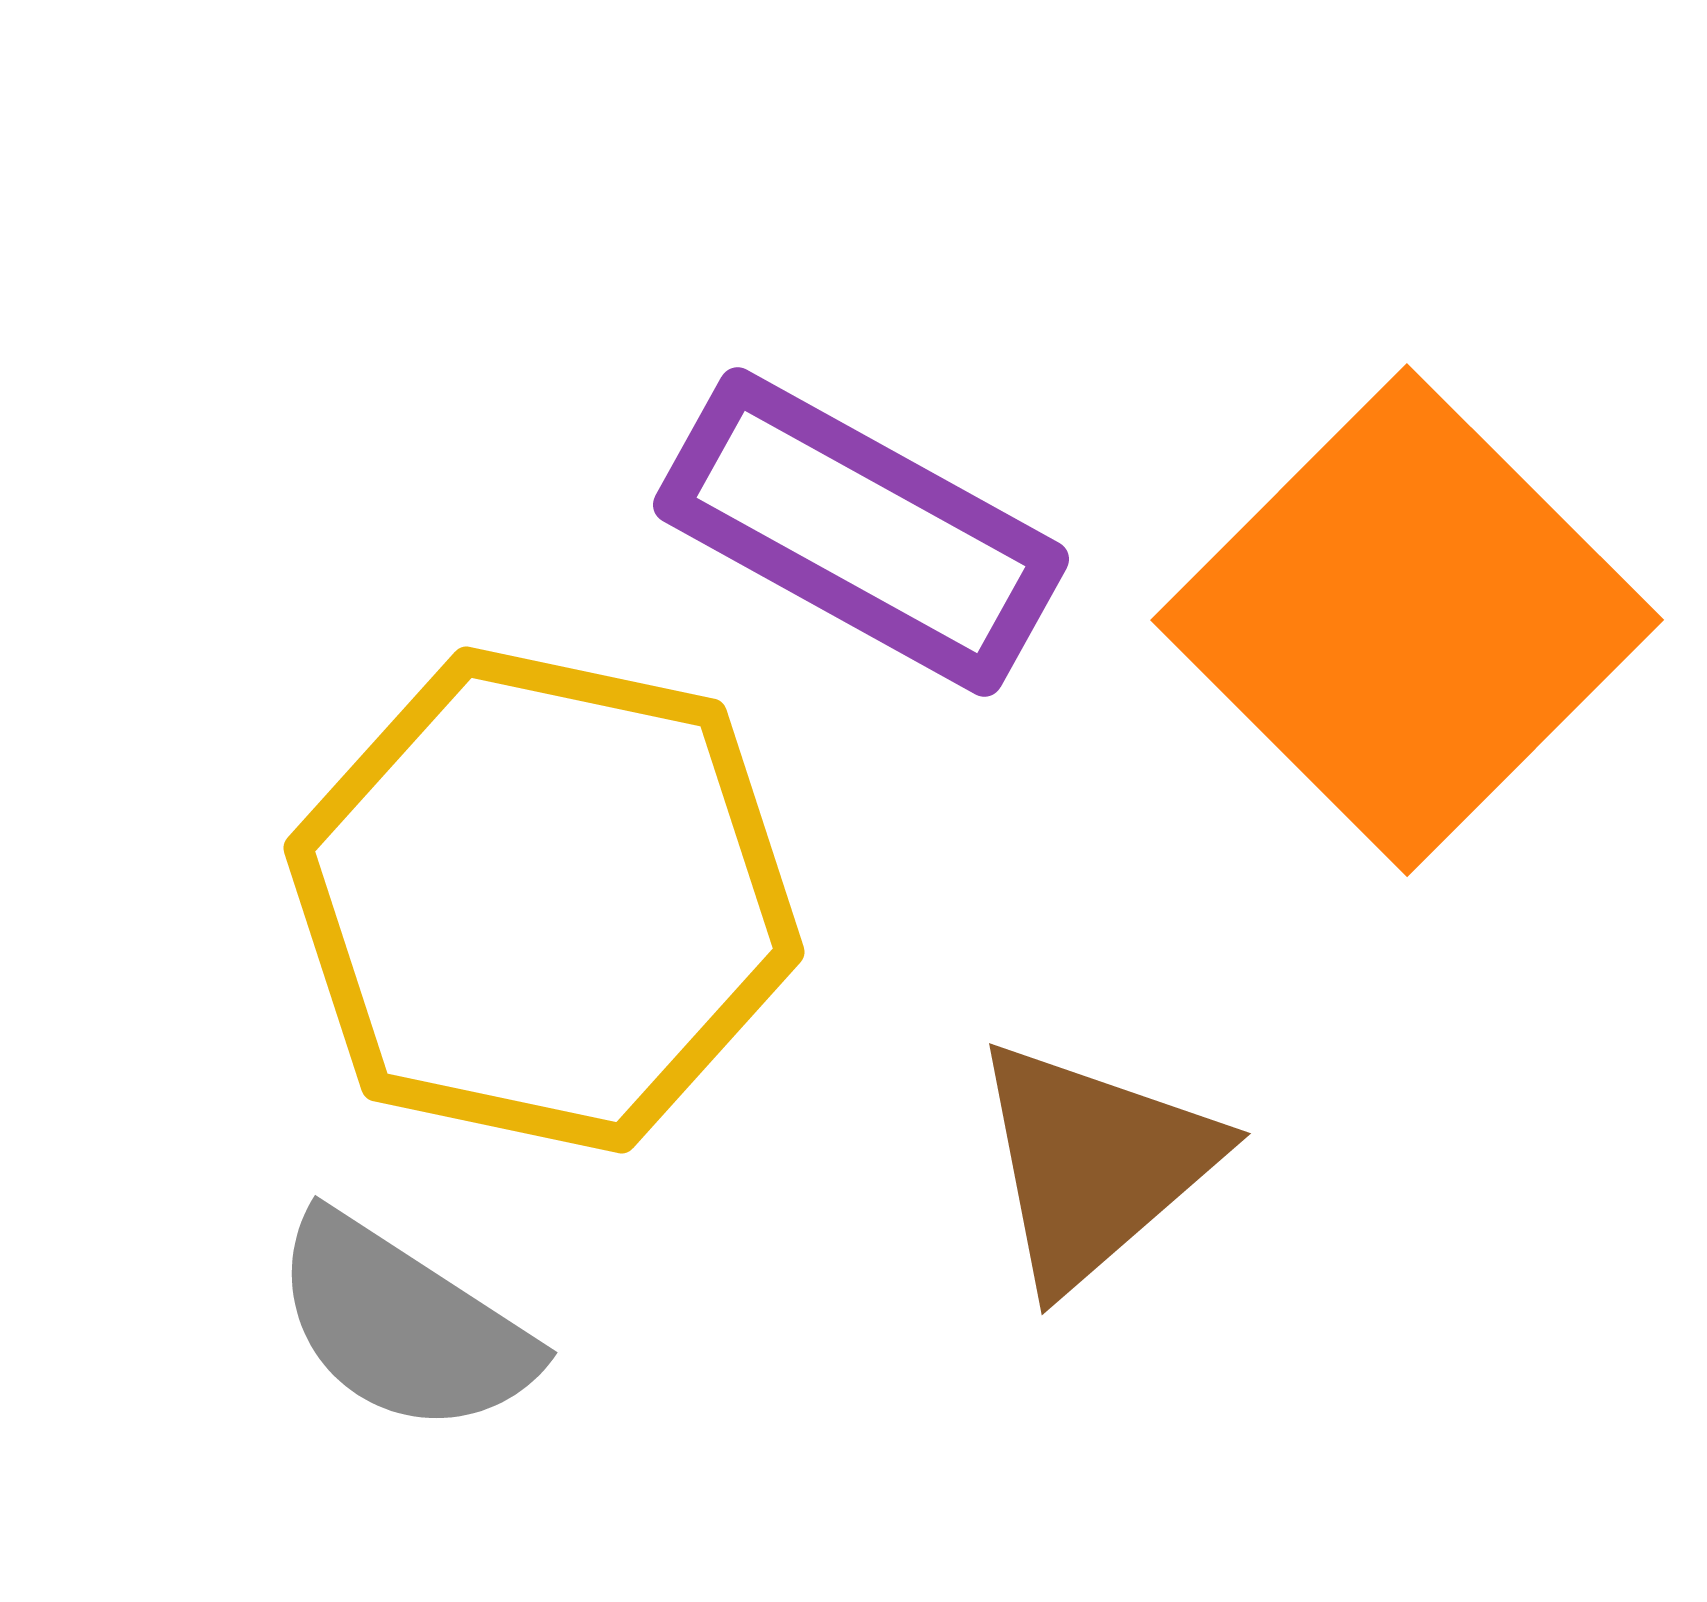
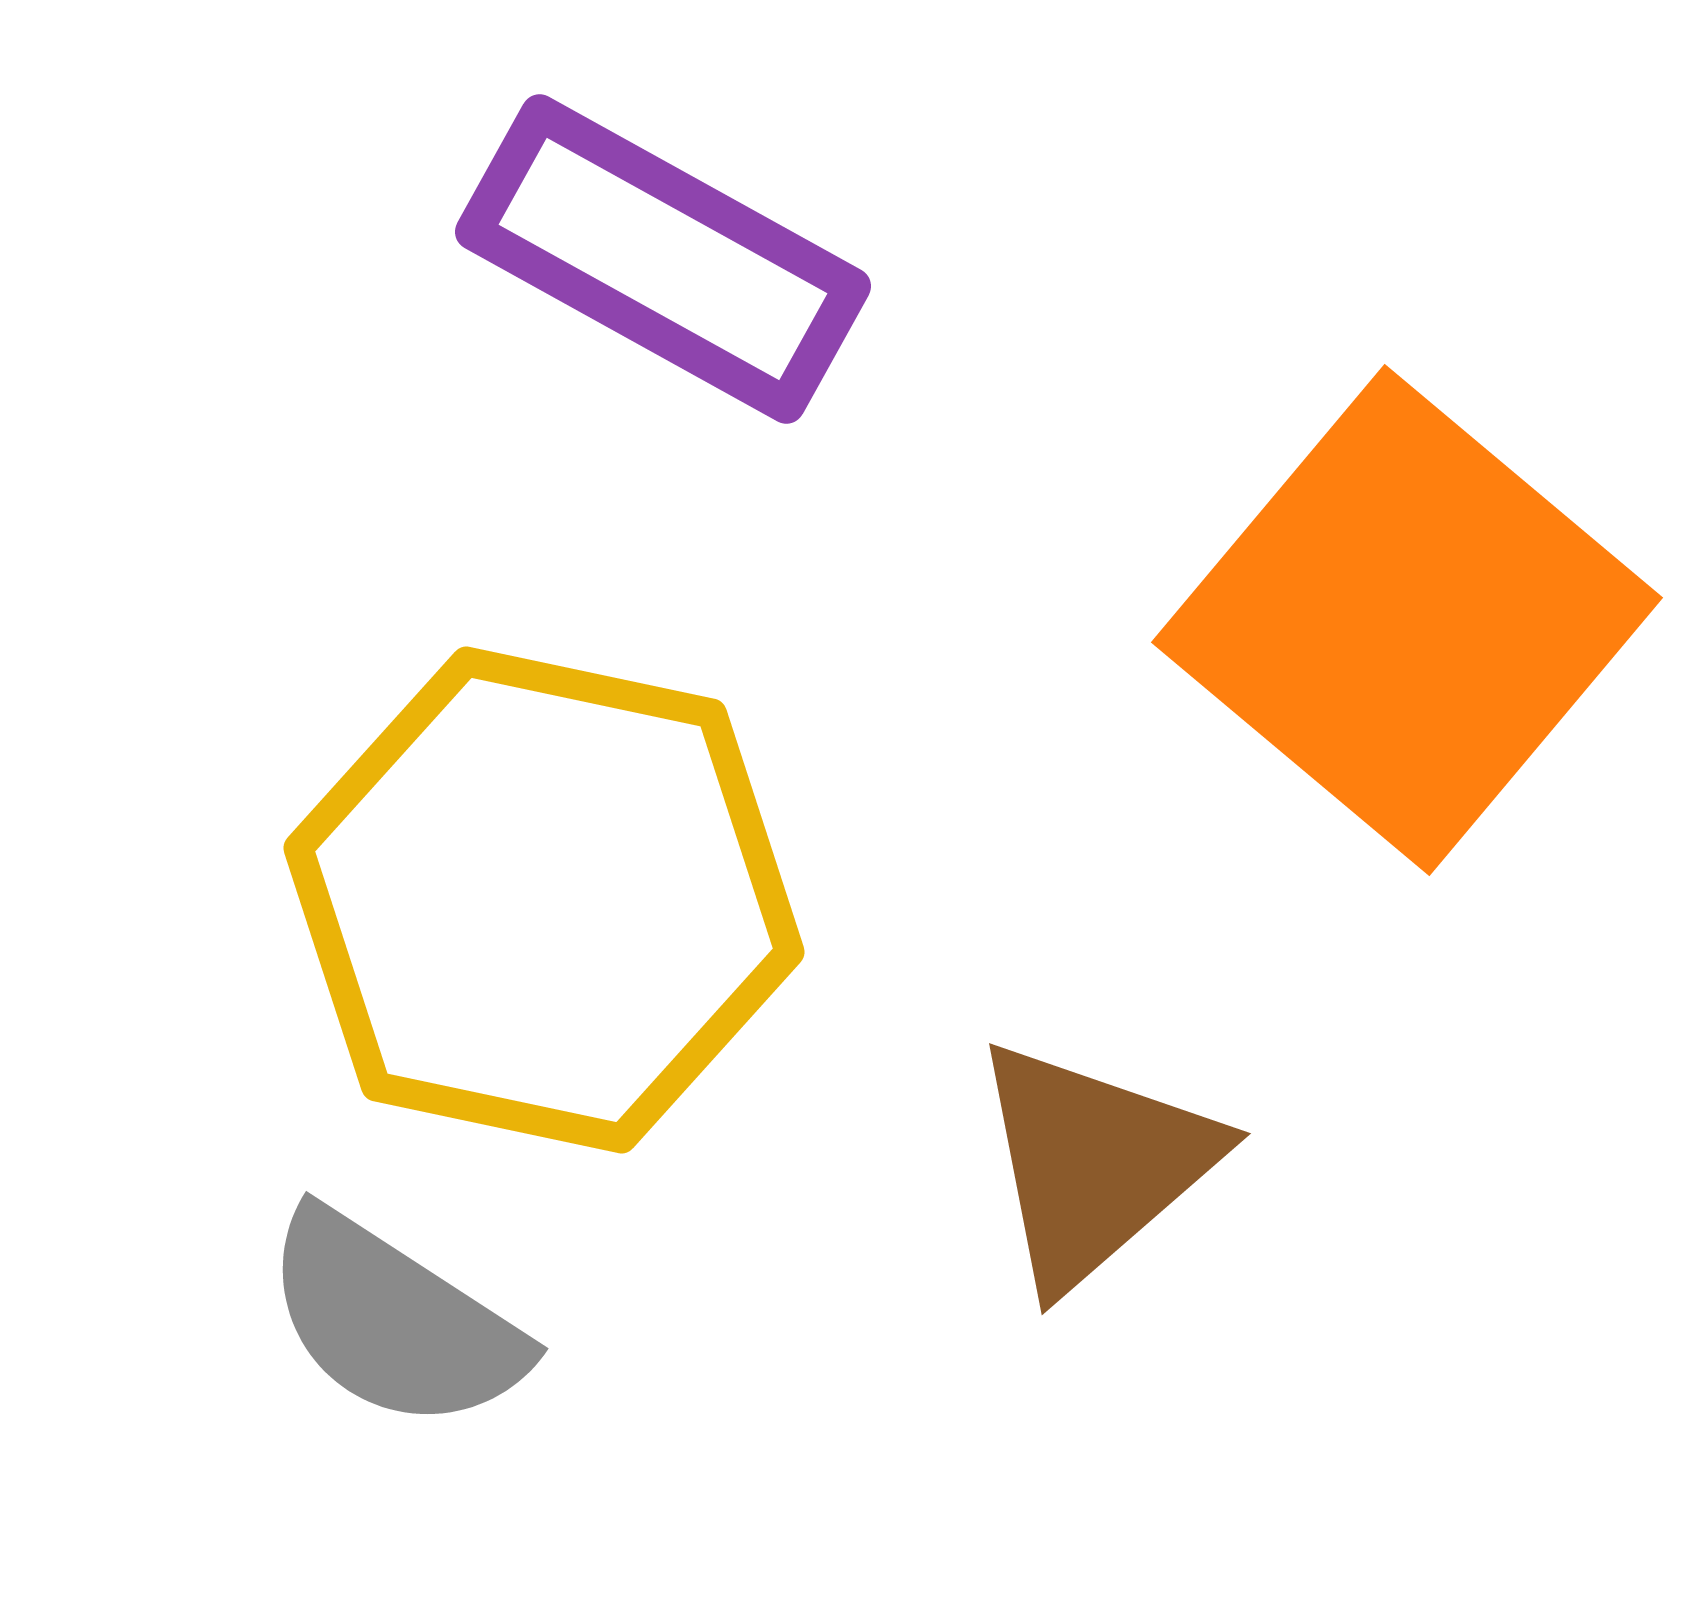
purple rectangle: moved 198 px left, 273 px up
orange square: rotated 5 degrees counterclockwise
gray semicircle: moved 9 px left, 4 px up
